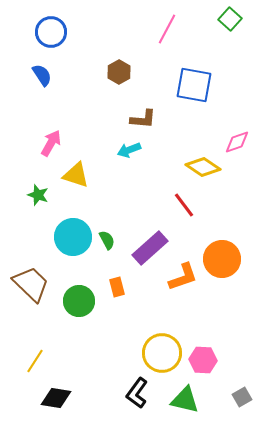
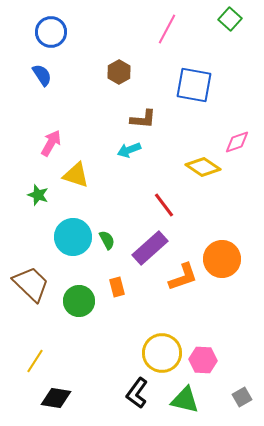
red line: moved 20 px left
